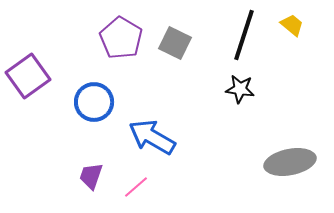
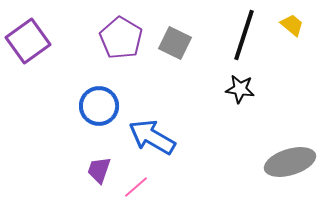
purple square: moved 35 px up
blue circle: moved 5 px right, 4 px down
gray ellipse: rotated 6 degrees counterclockwise
purple trapezoid: moved 8 px right, 6 px up
